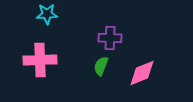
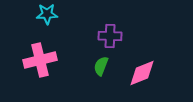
purple cross: moved 2 px up
pink cross: rotated 12 degrees counterclockwise
